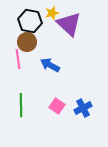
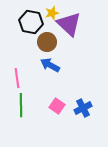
black hexagon: moved 1 px right, 1 px down
brown circle: moved 20 px right
pink line: moved 1 px left, 19 px down
